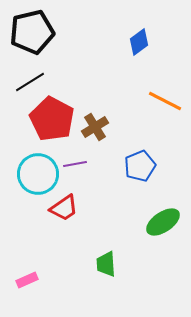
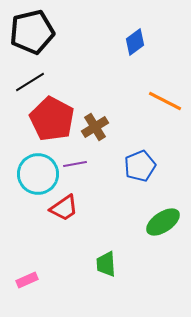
blue diamond: moved 4 px left
